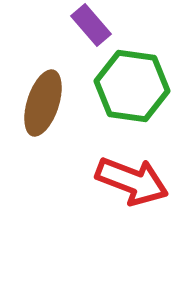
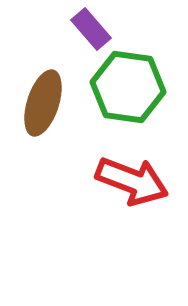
purple rectangle: moved 4 px down
green hexagon: moved 4 px left, 1 px down
